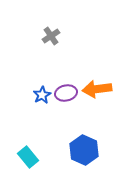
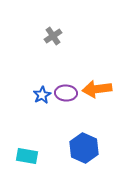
gray cross: moved 2 px right
purple ellipse: rotated 15 degrees clockwise
blue hexagon: moved 2 px up
cyan rectangle: moved 1 px left, 1 px up; rotated 40 degrees counterclockwise
